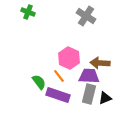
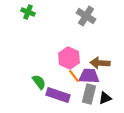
orange line: moved 15 px right
